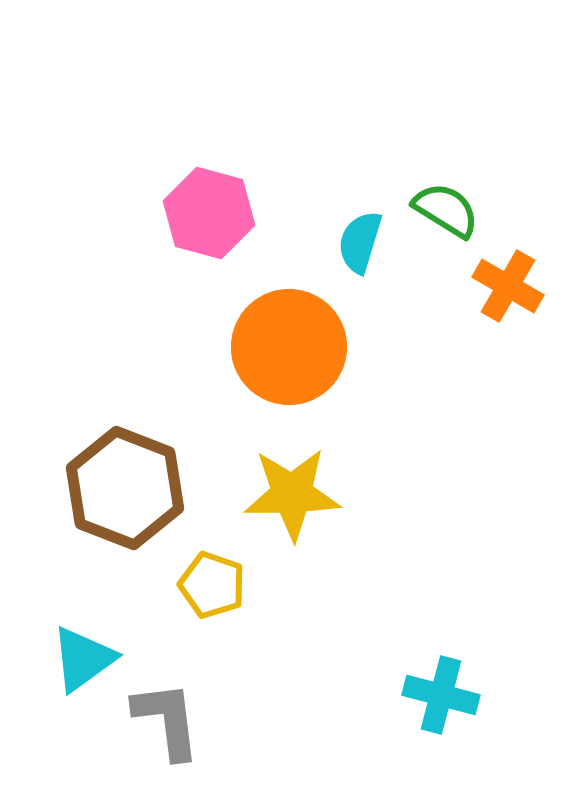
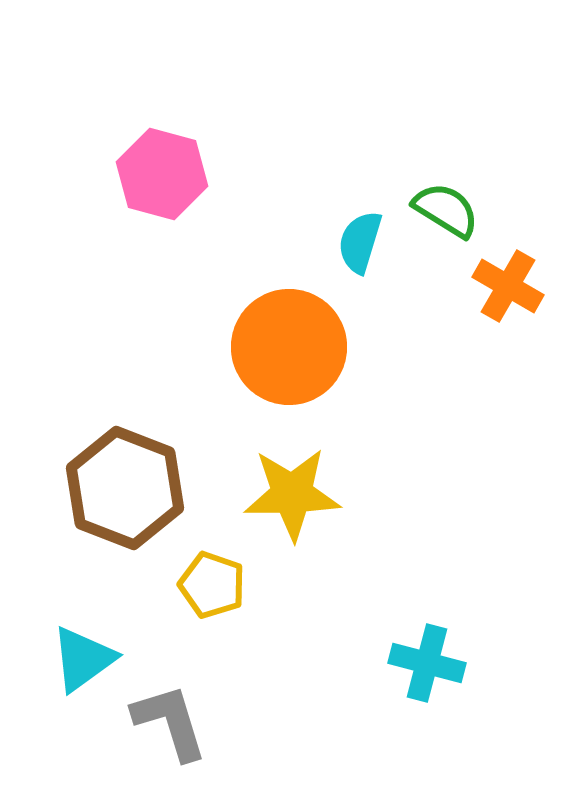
pink hexagon: moved 47 px left, 39 px up
cyan cross: moved 14 px left, 32 px up
gray L-shape: moved 3 px right, 2 px down; rotated 10 degrees counterclockwise
